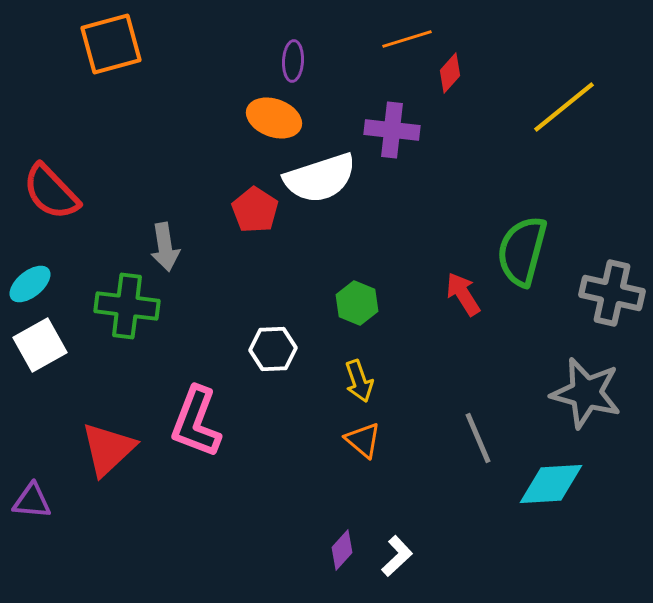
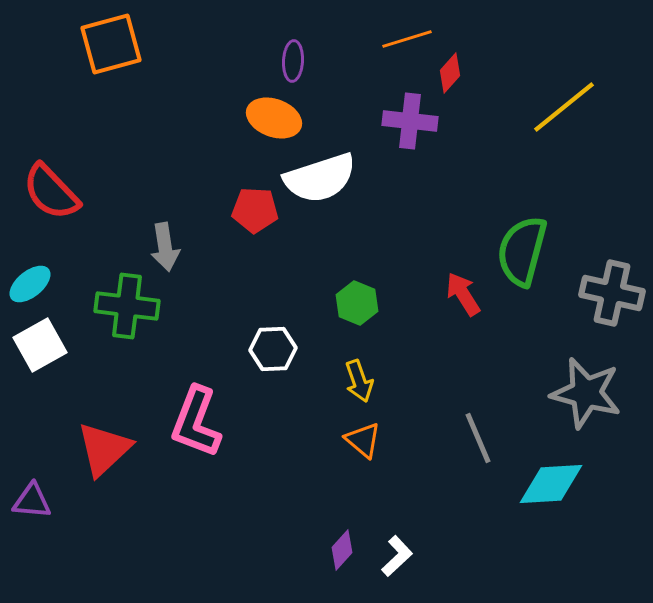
purple cross: moved 18 px right, 9 px up
red pentagon: rotated 30 degrees counterclockwise
red triangle: moved 4 px left
